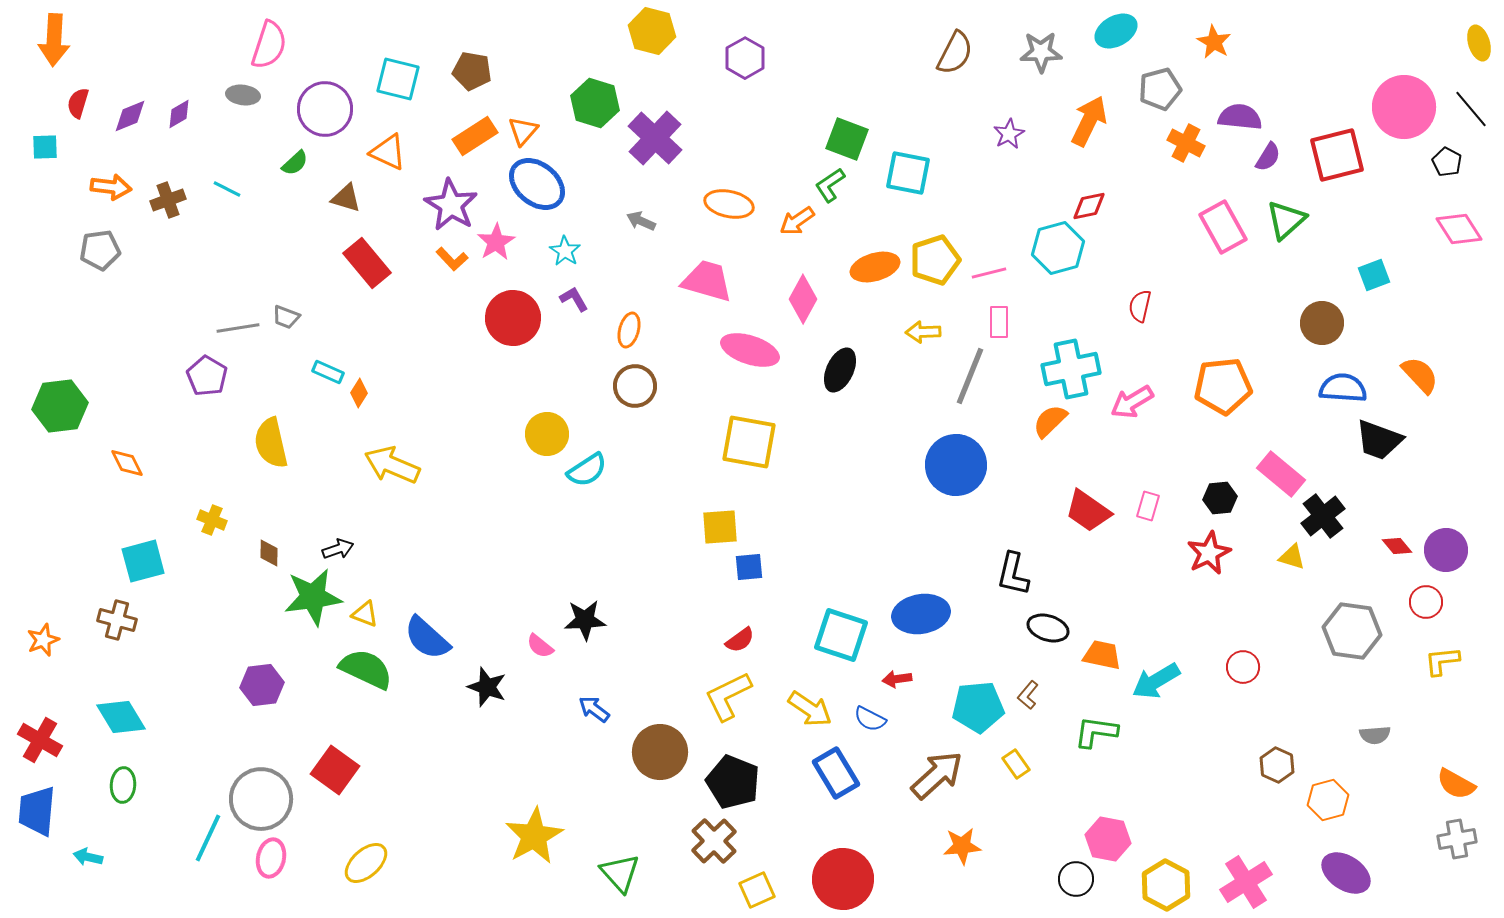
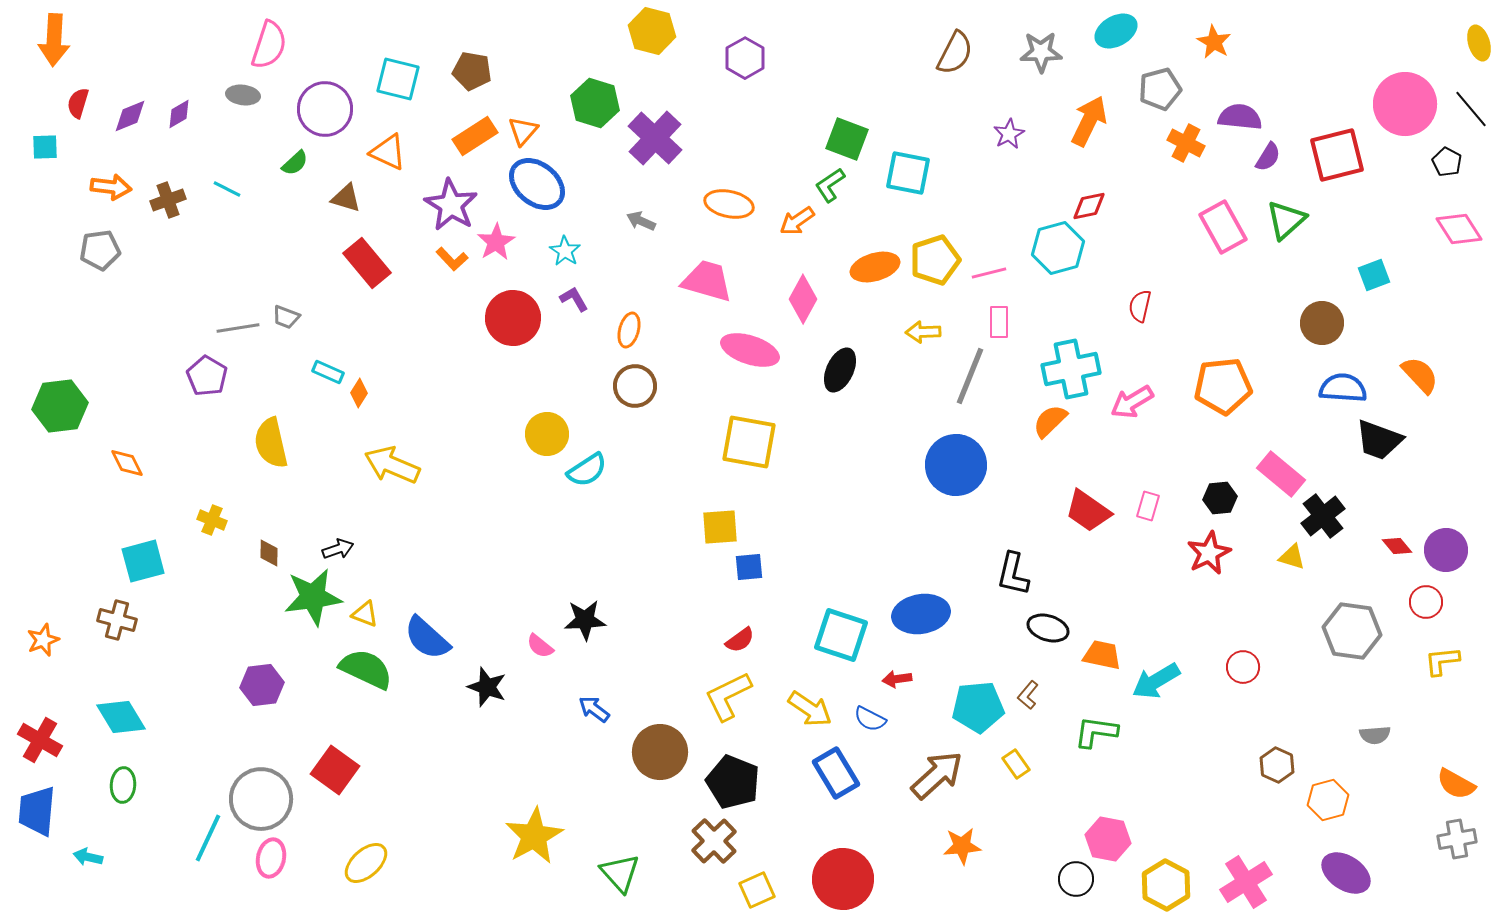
pink circle at (1404, 107): moved 1 px right, 3 px up
